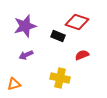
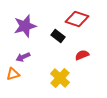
red diamond: moved 3 px up
black rectangle: rotated 16 degrees clockwise
purple arrow: moved 3 px left, 2 px down
yellow cross: rotated 30 degrees clockwise
orange triangle: moved 1 px left, 10 px up
